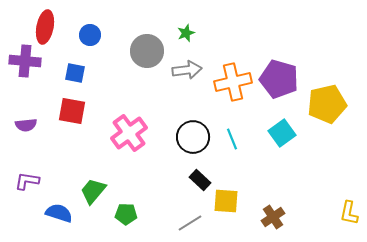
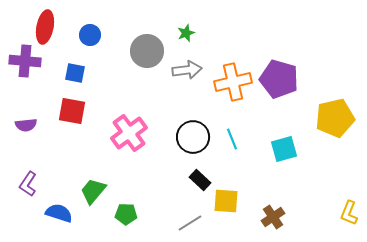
yellow pentagon: moved 8 px right, 14 px down
cyan square: moved 2 px right, 16 px down; rotated 20 degrees clockwise
purple L-shape: moved 1 px right, 3 px down; rotated 65 degrees counterclockwise
yellow L-shape: rotated 10 degrees clockwise
